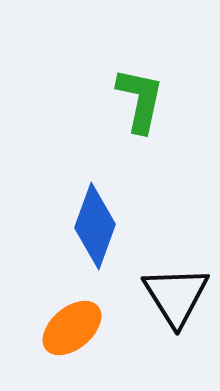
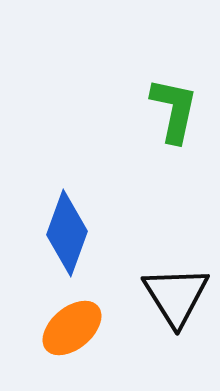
green L-shape: moved 34 px right, 10 px down
blue diamond: moved 28 px left, 7 px down
